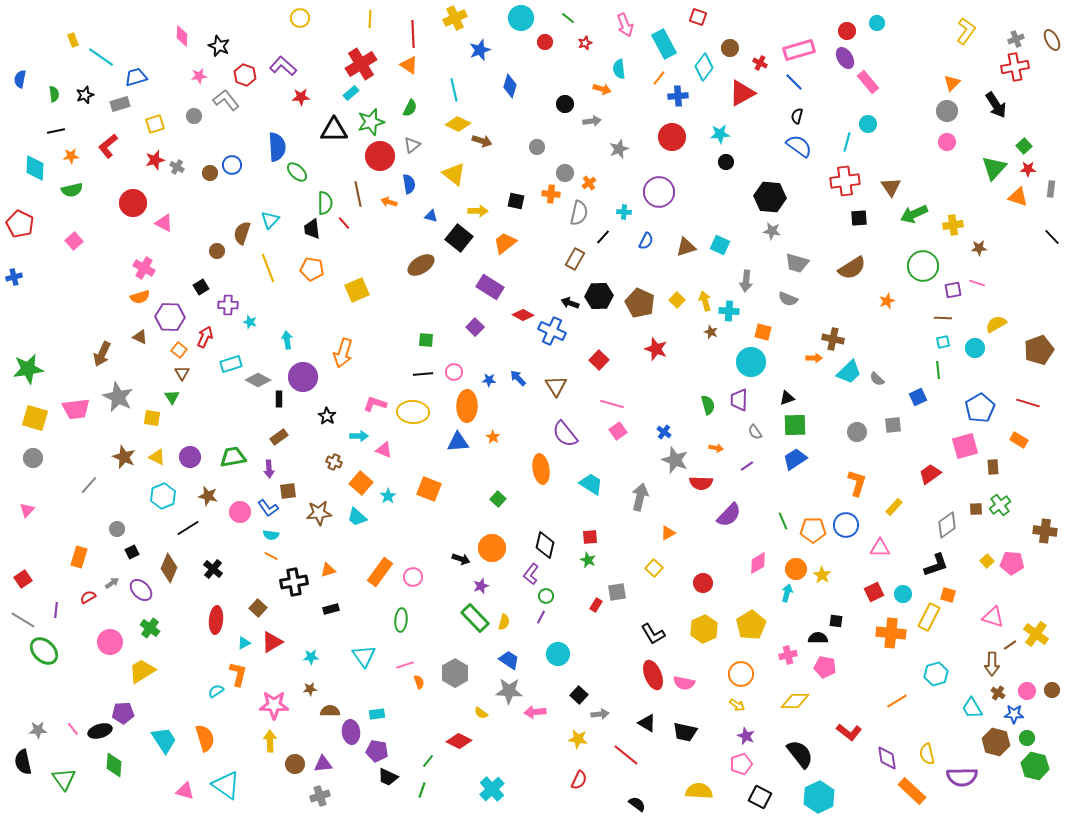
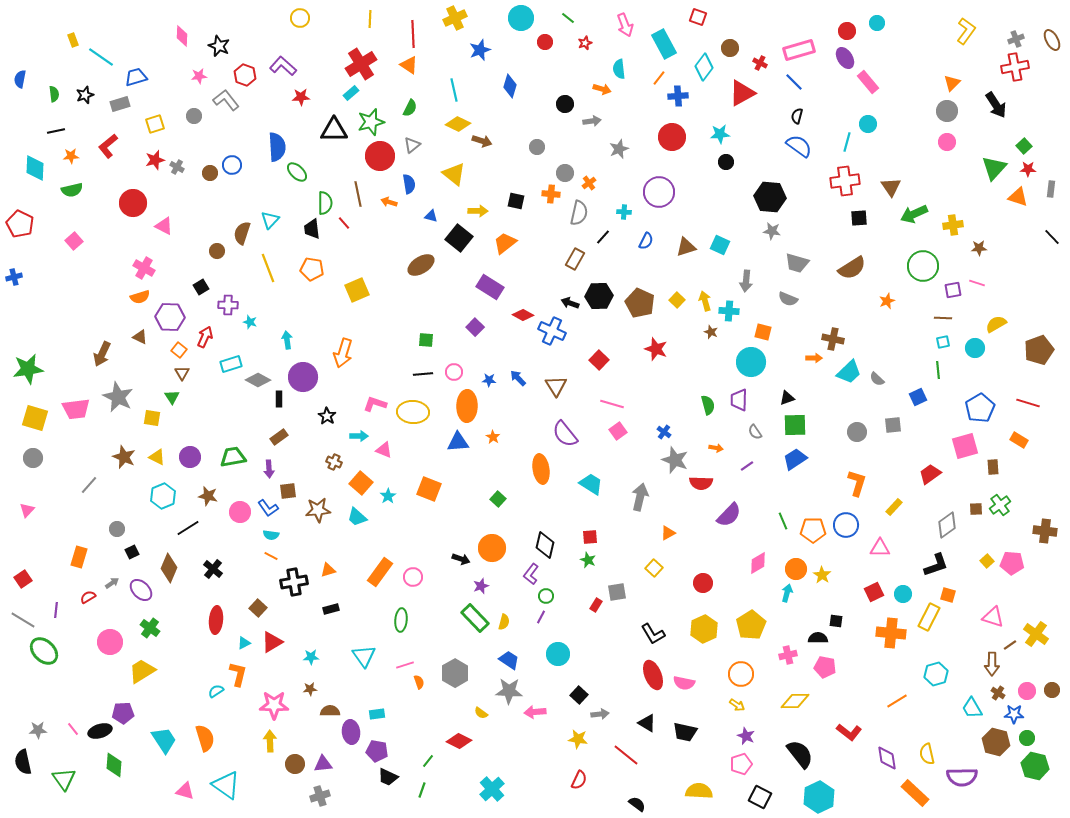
pink triangle at (164, 223): moved 3 px down
brown star at (319, 513): moved 1 px left, 3 px up
orange rectangle at (912, 791): moved 3 px right, 2 px down
